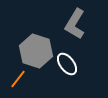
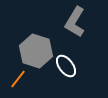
gray L-shape: moved 2 px up
white ellipse: moved 1 px left, 2 px down
